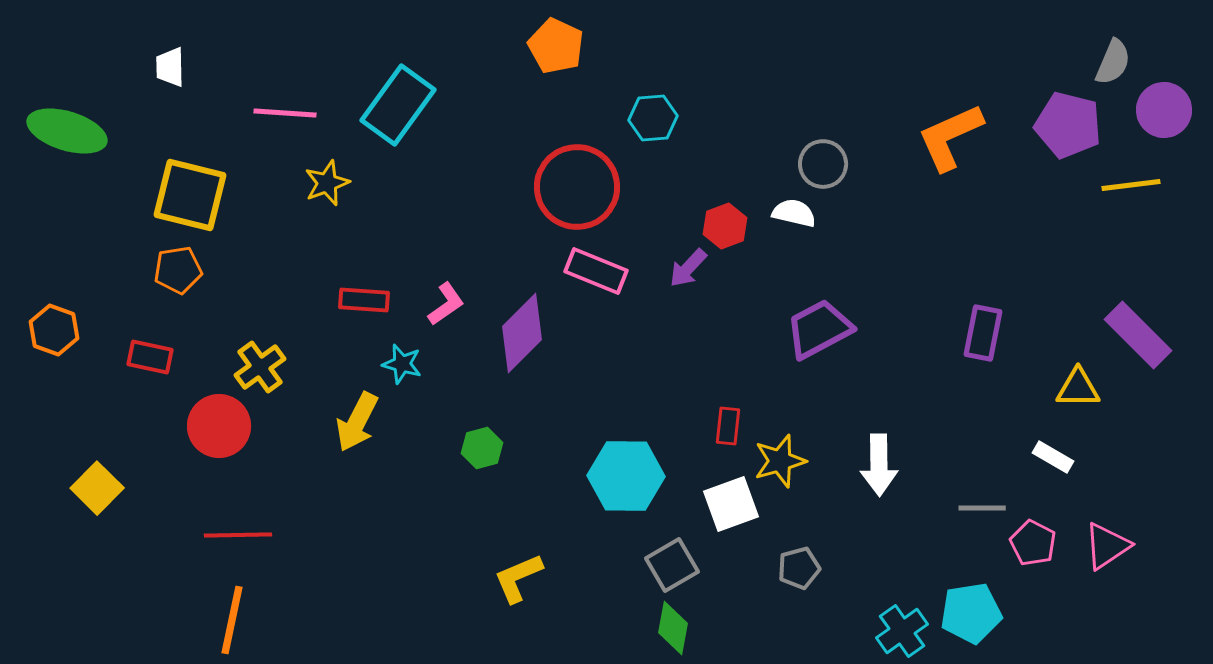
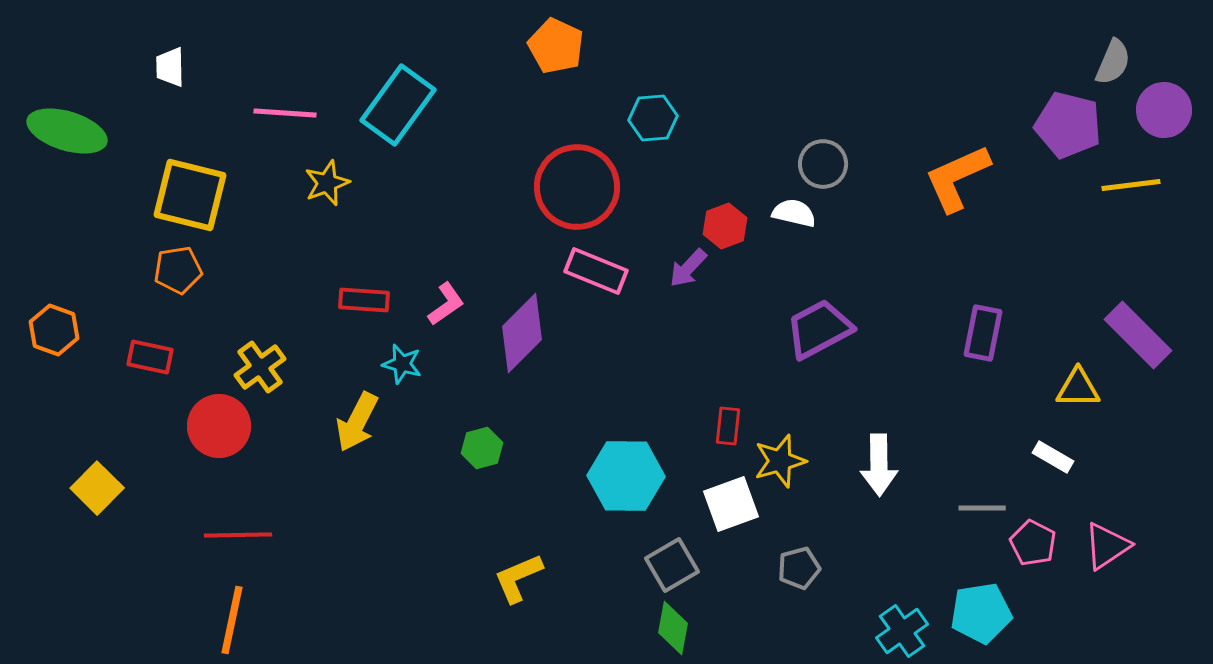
orange L-shape at (950, 137): moved 7 px right, 41 px down
cyan pentagon at (971, 613): moved 10 px right
